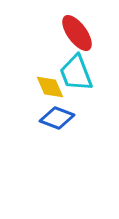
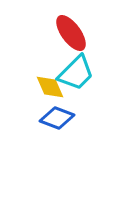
red ellipse: moved 6 px left
cyan trapezoid: rotated 114 degrees counterclockwise
